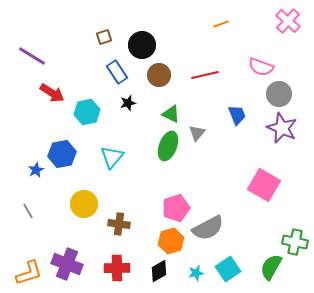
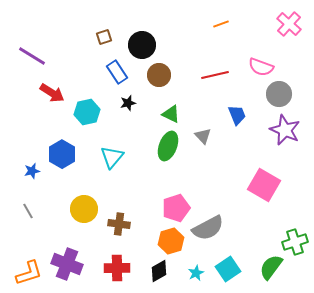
pink cross: moved 1 px right, 3 px down
red line: moved 10 px right
purple star: moved 3 px right, 2 px down
gray triangle: moved 6 px right, 3 px down; rotated 24 degrees counterclockwise
blue hexagon: rotated 20 degrees counterclockwise
blue star: moved 4 px left, 1 px down; rotated 14 degrees clockwise
yellow circle: moved 5 px down
green cross: rotated 30 degrees counterclockwise
green semicircle: rotated 8 degrees clockwise
cyan star: rotated 14 degrees counterclockwise
